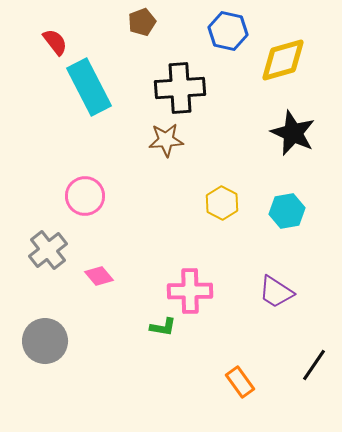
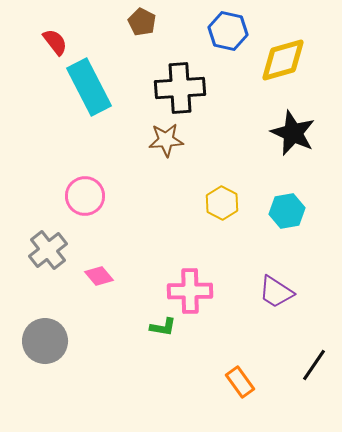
brown pentagon: rotated 24 degrees counterclockwise
